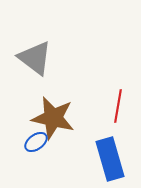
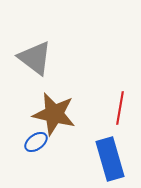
red line: moved 2 px right, 2 px down
brown star: moved 1 px right, 4 px up
